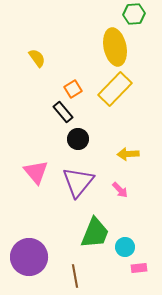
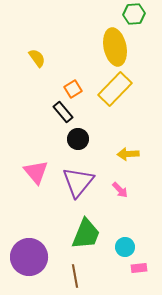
green trapezoid: moved 9 px left, 1 px down
